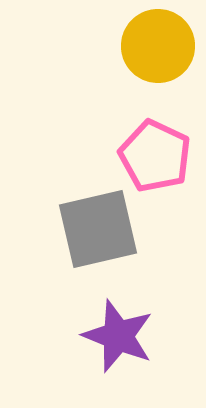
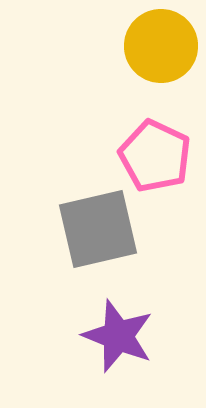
yellow circle: moved 3 px right
